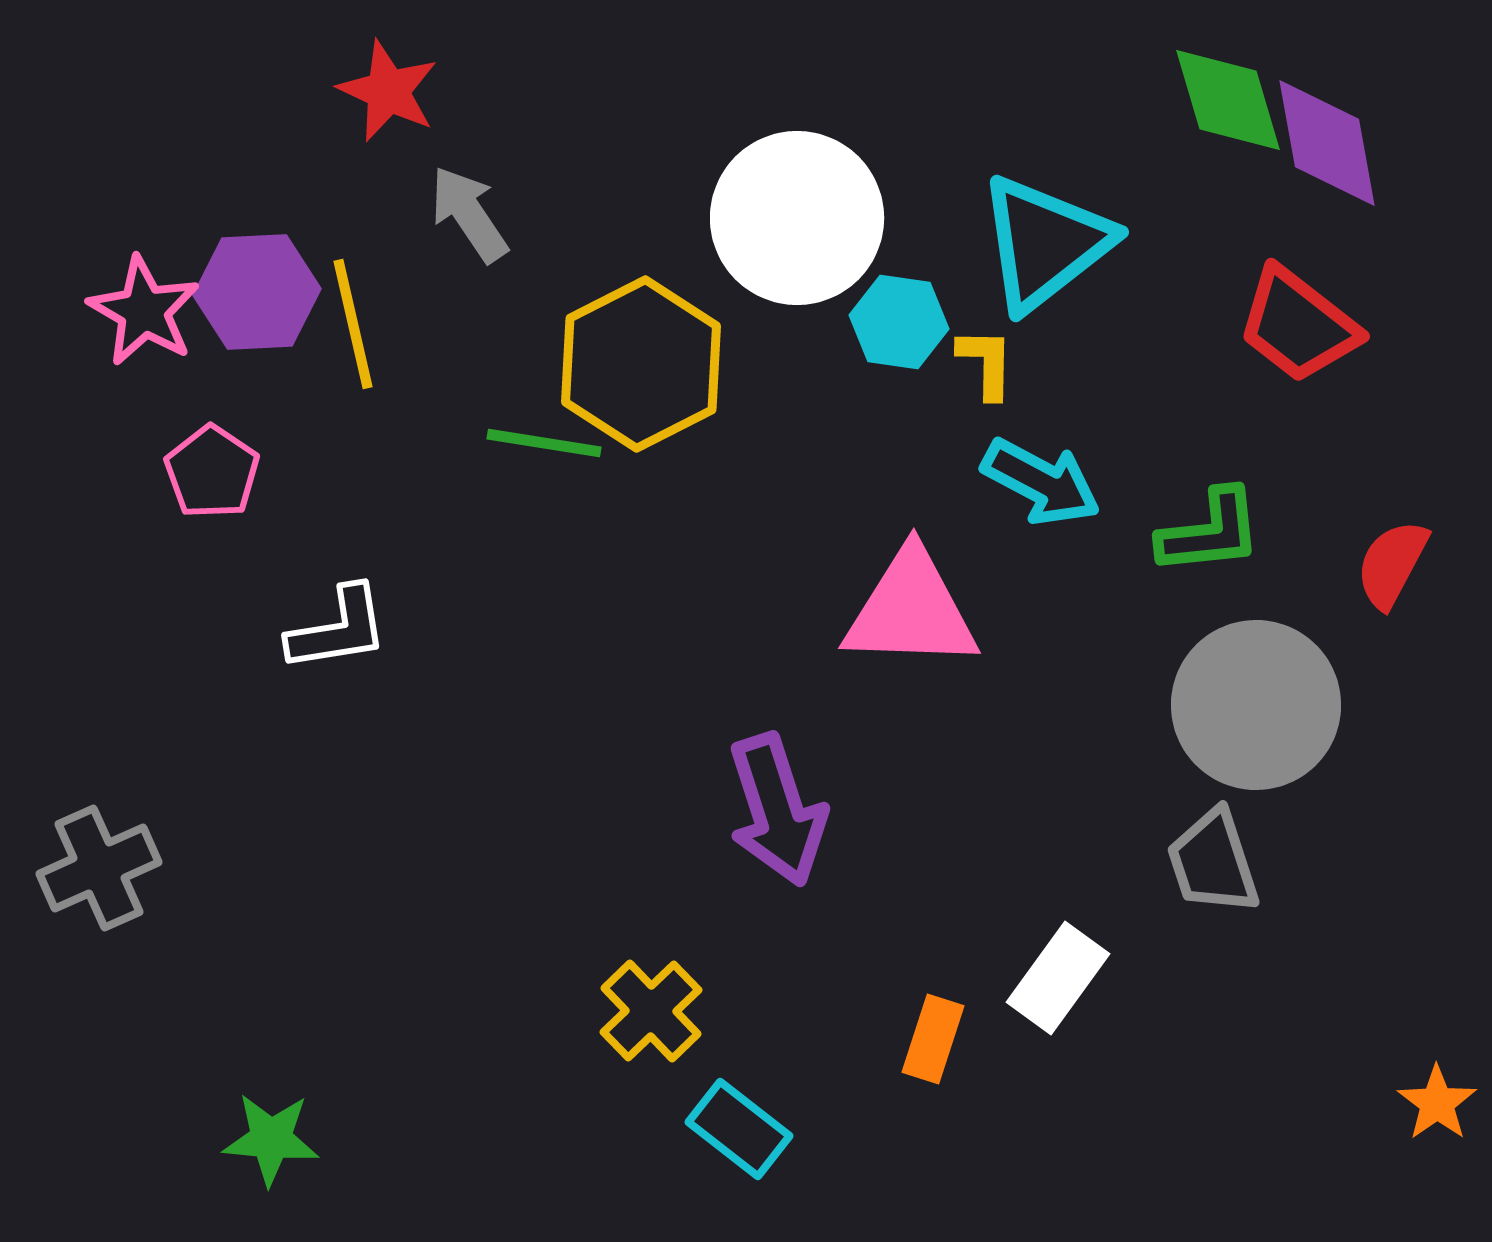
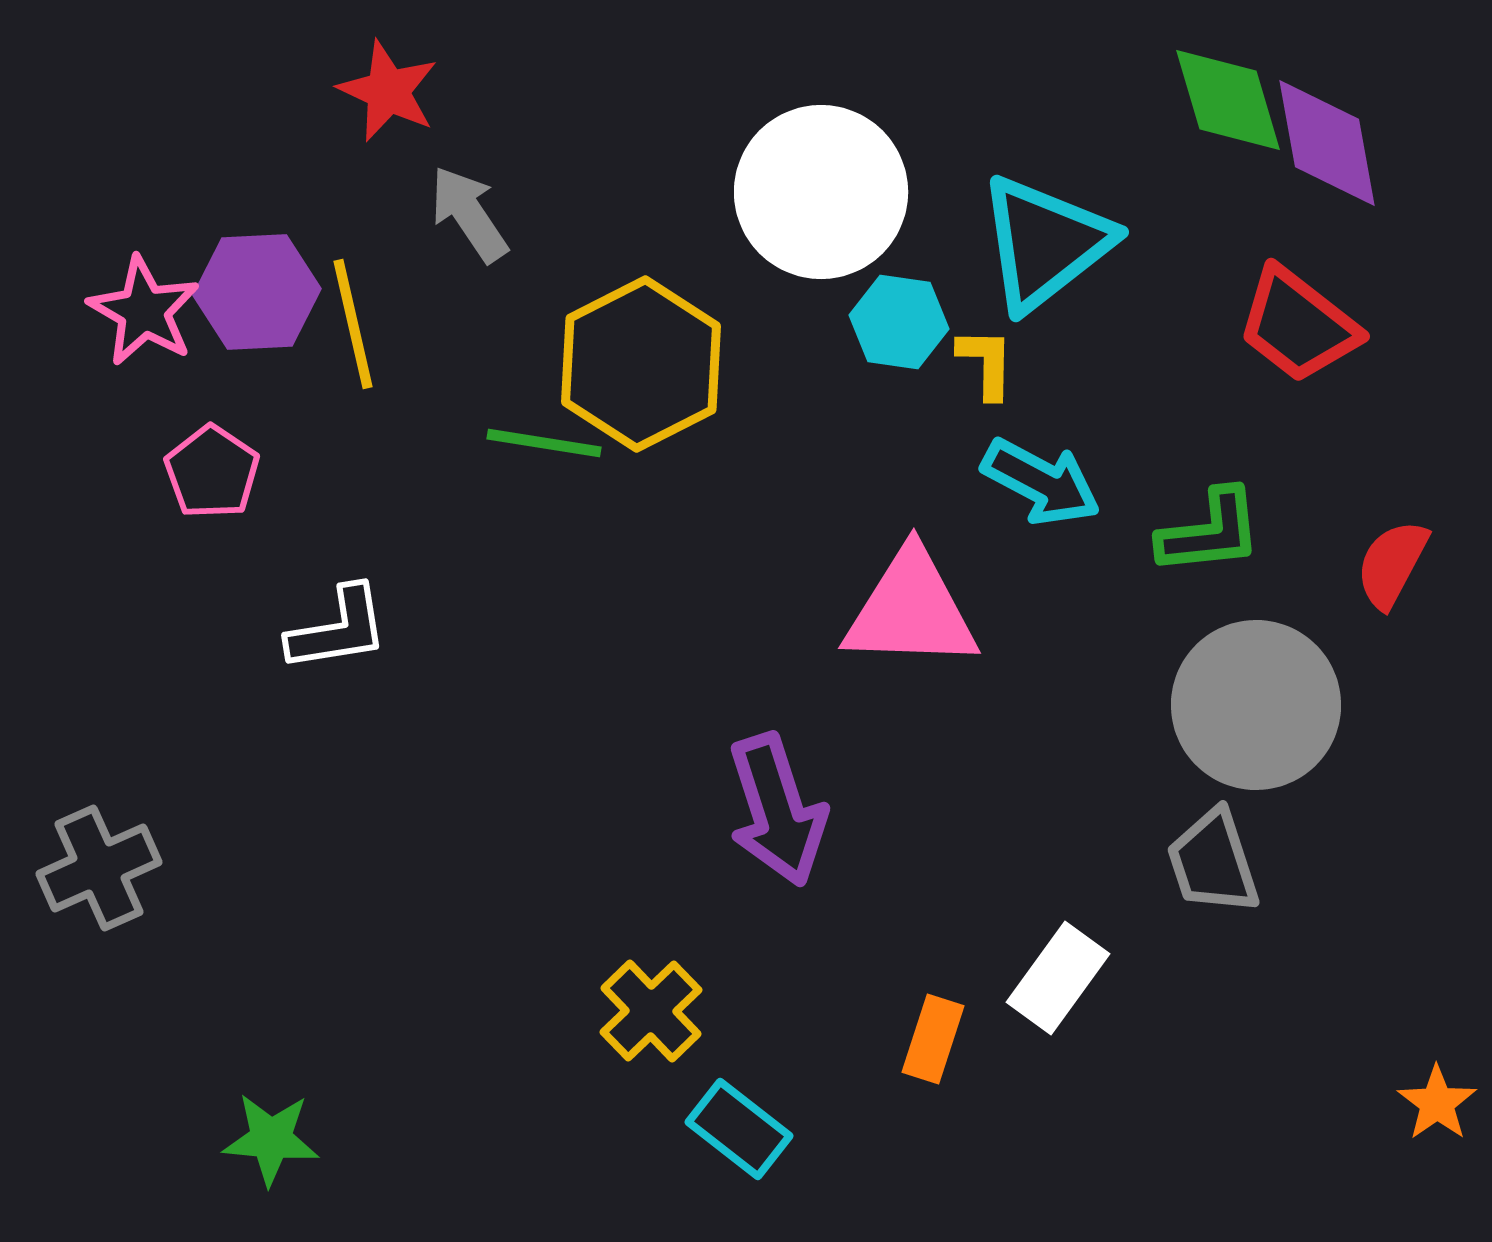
white circle: moved 24 px right, 26 px up
